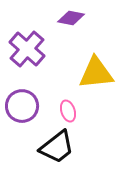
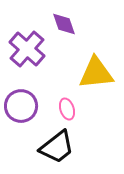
purple diamond: moved 7 px left, 6 px down; rotated 60 degrees clockwise
purple circle: moved 1 px left
pink ellipse: moved 1 px left, 2 px up
